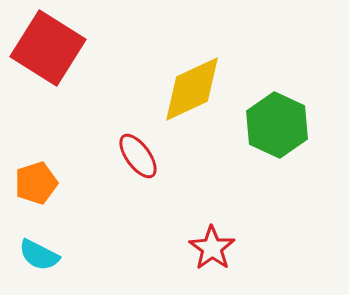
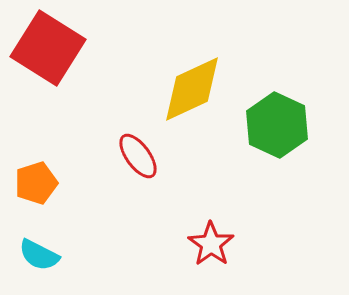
red star: moved 1 px left, 4 px up
